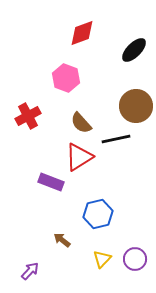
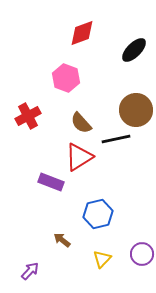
brown circle: moved 4 px down
purple circle: moved 7 px right, 5 px up
